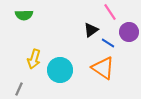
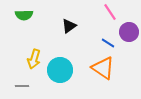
black triangle: moved 22 px left, 4 px up
gray line: moved 3 px right, 3 px up; rotated 64 degrees clockwise
